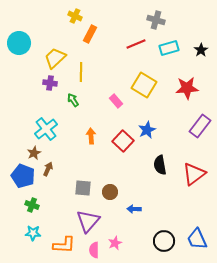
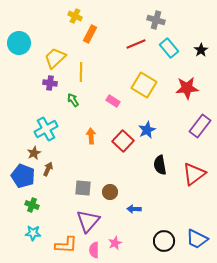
cyan rectangle: rotated 66 degrees clockwise
pink rectangle: moved 3 px left; rotated 16 degrees counterclockwise
cyan cross: rotated 10 degrees clockwise
blue trapezoid: rotated 40 degrees counterclockwise
orange L-shape: moved 2 px right
